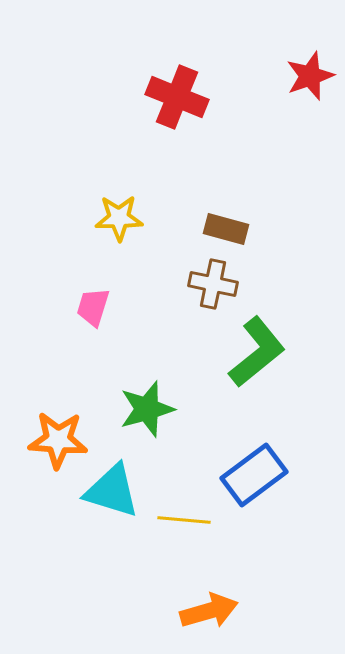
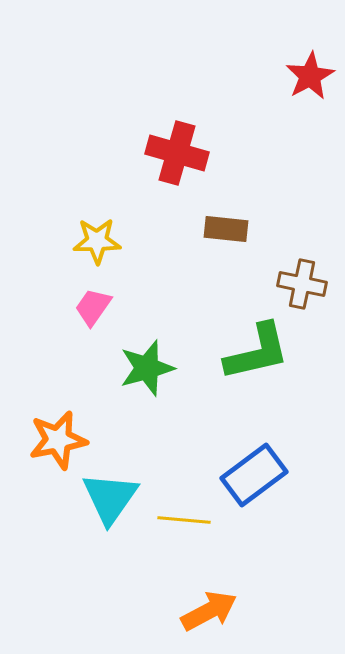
red star: rotated 9 degrees counterclockwise
red cross: moved 56 px down; rotated 6 degrees counterclockwise
yellow star: moved 22 px left, 23 px down
brown rectangle: rotated 9 degrees counterclockwise
brown cross: moved 89 px right
pink trapezoid: rotated 18 degrees clockwise
green L-shape: rotated 26 degrees clockwise
green star: moved 41 px up
orange star: rotated 16 degrees counterclockwise
cyan triangle: moved 2 px left, 7 px down; rotated 48 degrees clockwise
orange arrow: rotated 12 degrees counterclockwise
